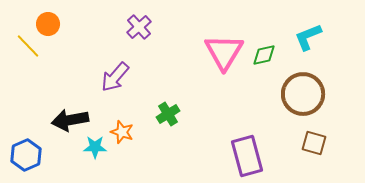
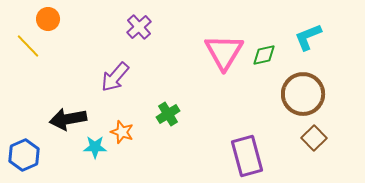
orange circle: moved 5 px up
black arrow: moved 2 px left, 1 px up
brown square: moved 5 px up; rotated 30 degrees clockwise
blue hexagon: moved 2 px left
